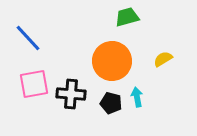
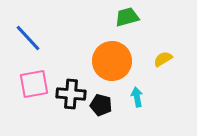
black pentagon: moved 10 px left, 2 px down
